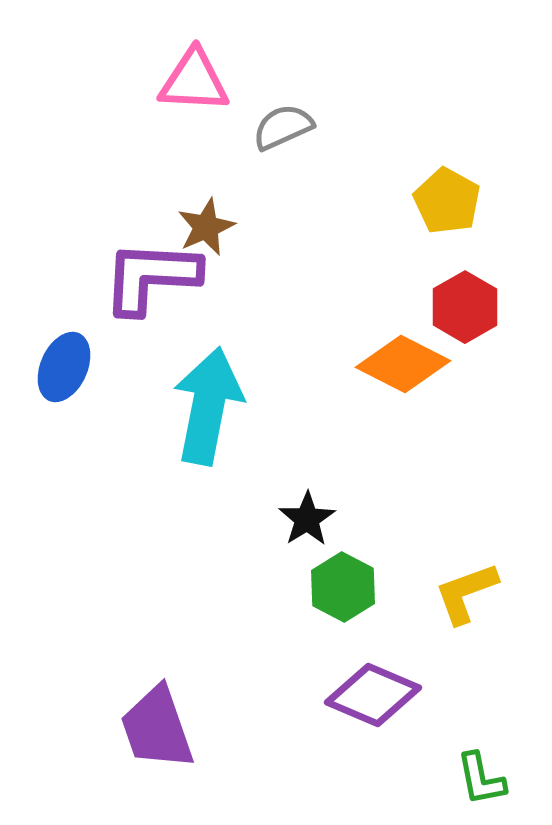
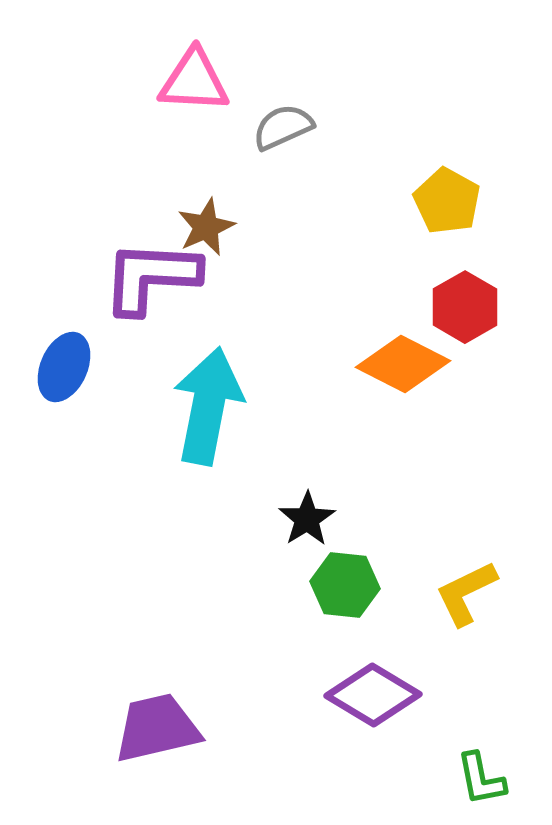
green hexagon: moved 2 px right, 2 px up; rotated 22 degrees counterclockwise
yellow L-shape: rotated 6 degrees counterclockwise
purple diamond: rotated 8 degrees clockwise
purple trapezoid: rotated 96 degrees clockwise
